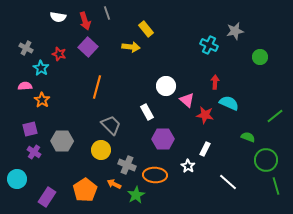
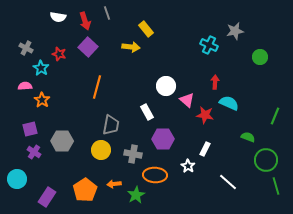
green line at (275, 116): rotated 30 degrees counterclockwise
gray trapezoid at (111, 125): rotated 55 degrees clockwise
gray cross at (127, 165): moved 6 px right, 11 px up; rotated 12 degrees counterclockwise
orange arrow at (114, 184): rotated 32 degrees counterclockwise
